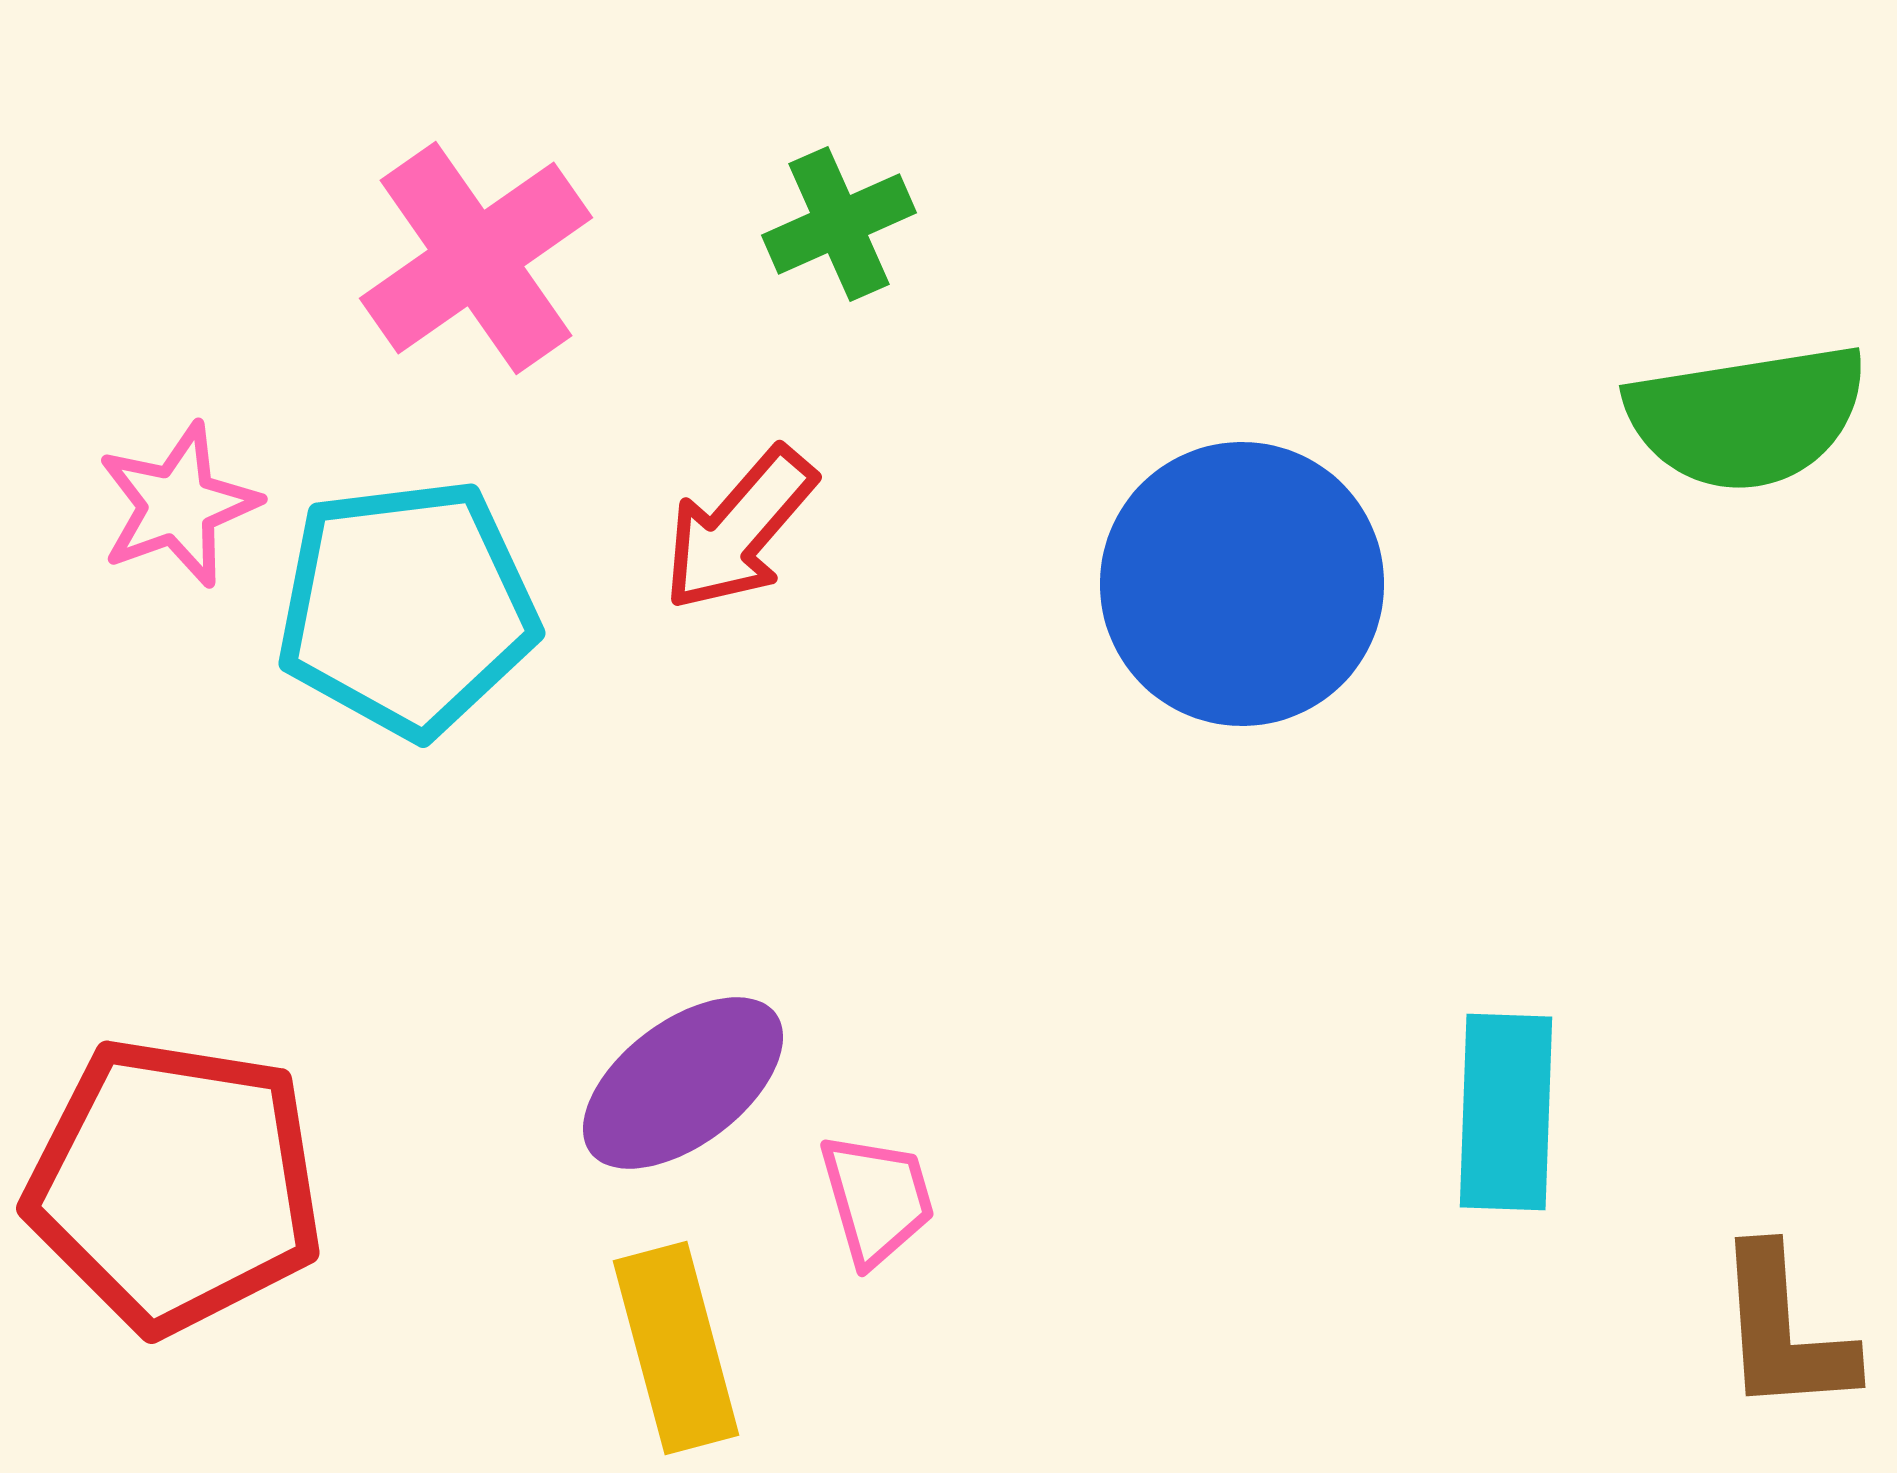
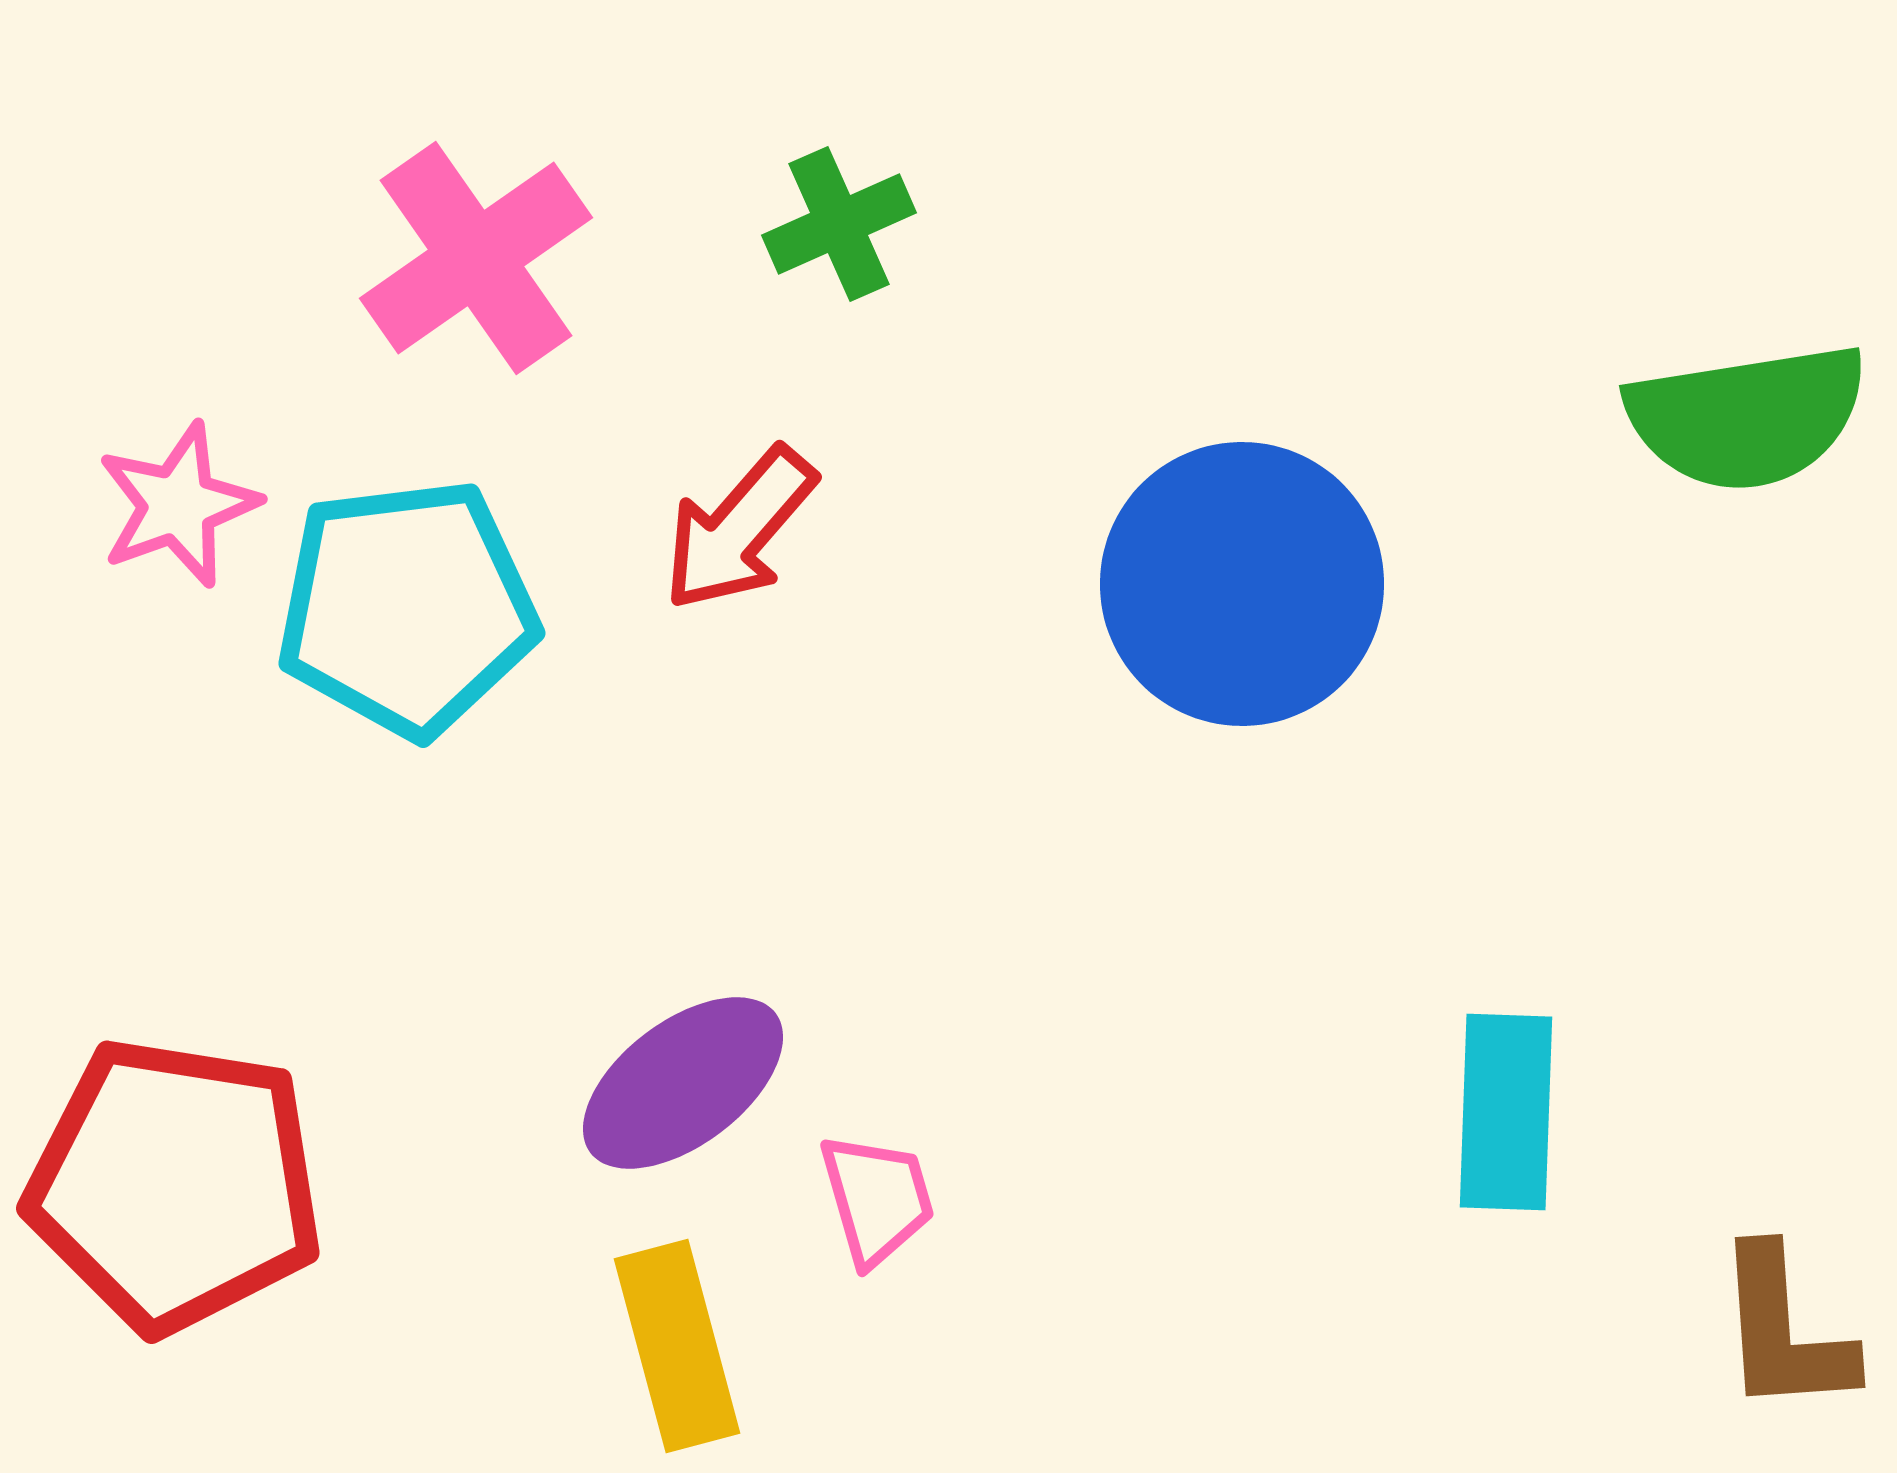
yellow rectangle: moved 1 px right, 2 px up
